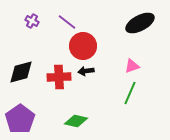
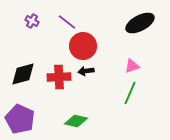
black diamond: moved 2 px right, 2 px down
purple pentagon: rotated 12 degrees counterclockwise
